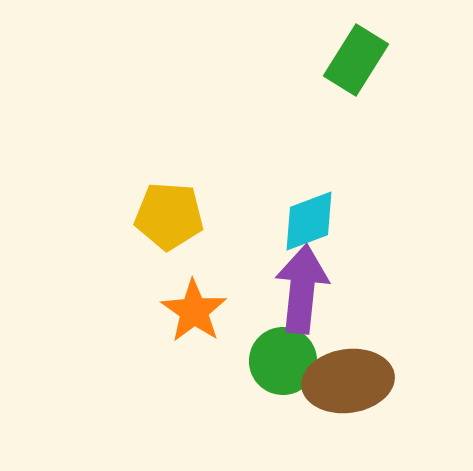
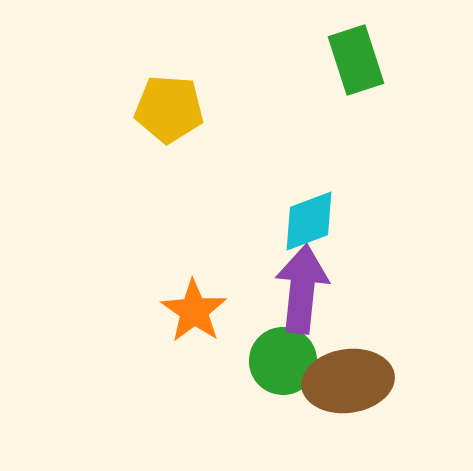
green rectangle: rotated 50 degrees counterclockwise
yellow pentagon: moved 107 px up
